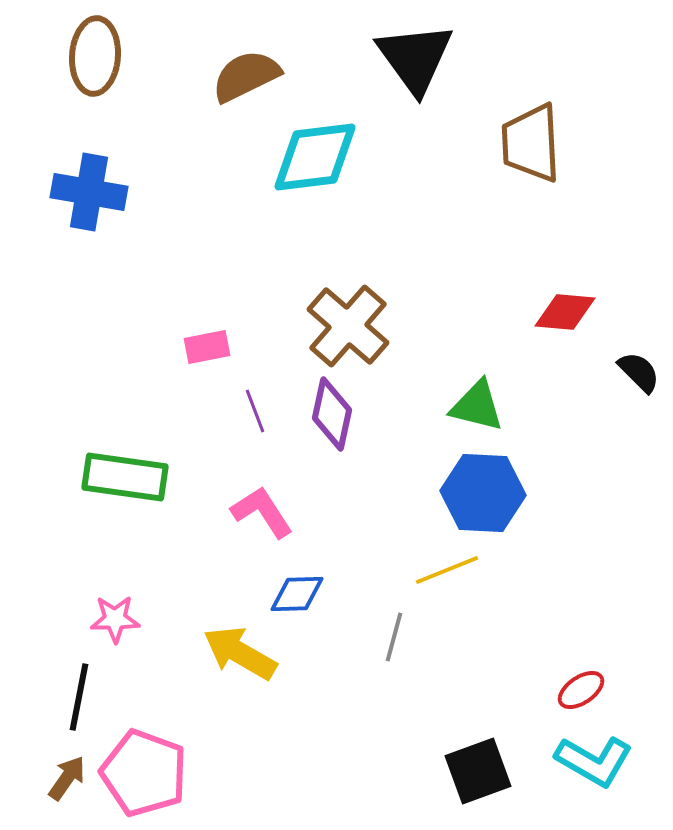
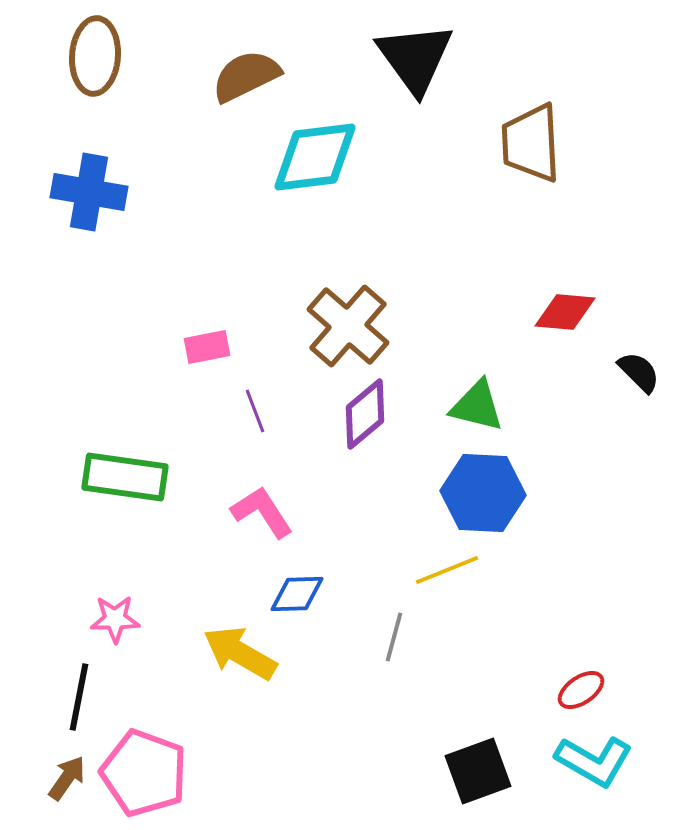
purple diamond: moved 33 px right; rotated 38 degrees clockwise
